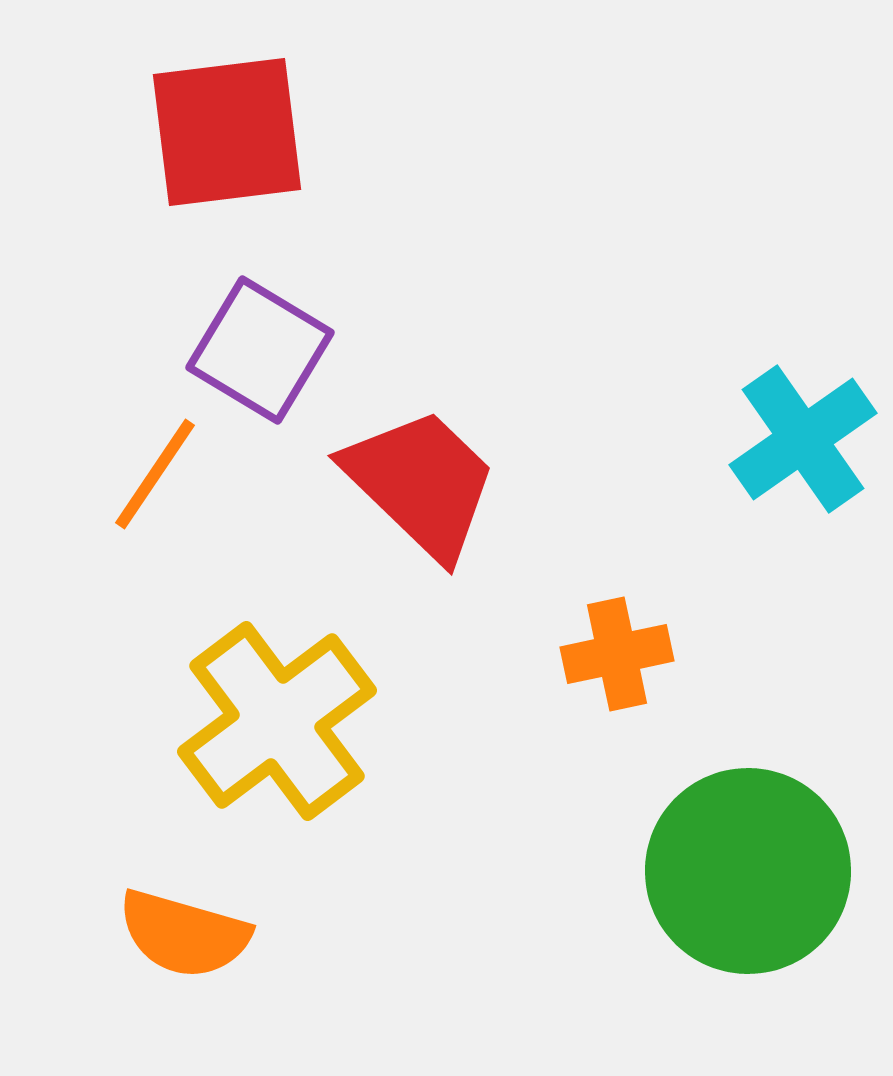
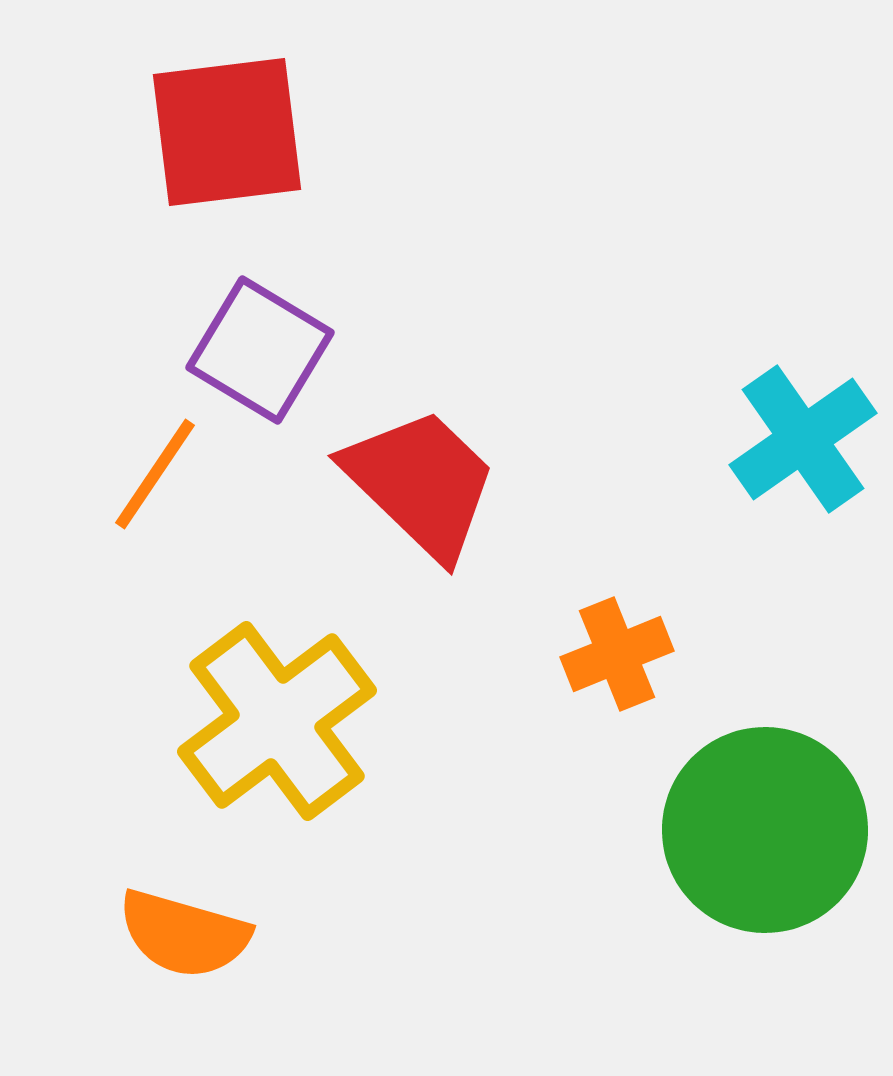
orange cross: rotated 10 degrees counterclockwise
green circle: moved 17 px right, 41 px up
